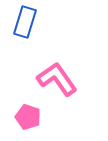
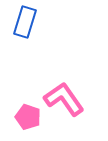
pink L-shape: moved 7 px right, 20 px down
